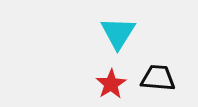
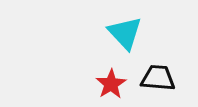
cyan triangle: moved 7 px right; rotated 15 degrees counterclockwise
